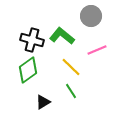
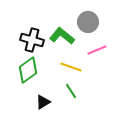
gray circle: moved 3 px left, 6 px down
yellow line: rotated 25 degrees counterclockwise
